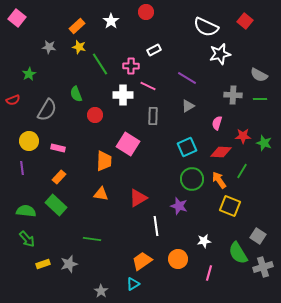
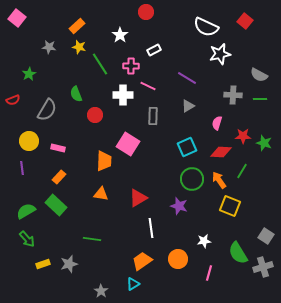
white star at (111, 21): moved 9 px right, 14 px down
green semicircle at (26, 211): rotated 36 degrees counterclockwise
white line at (156, 226): moved 5 px left, 2 px down
gray square at (258, 236): moved 8 px right
